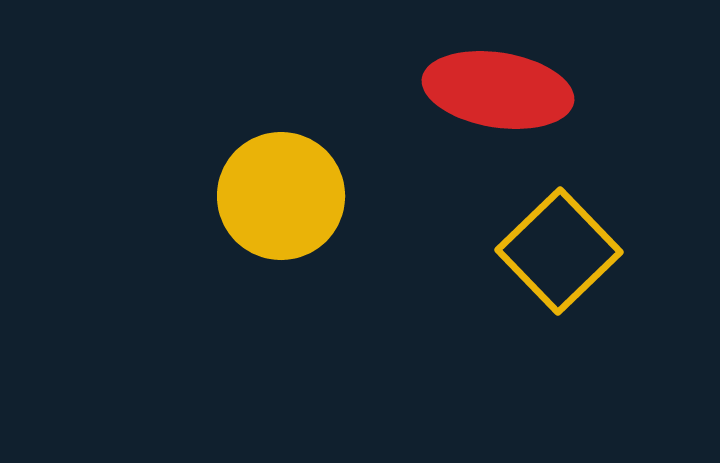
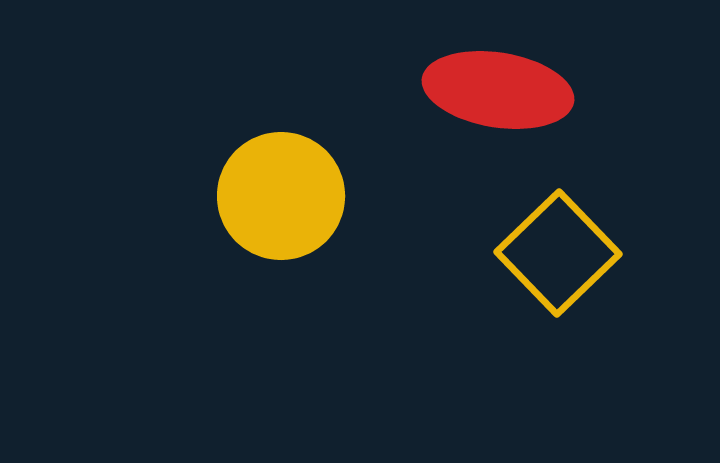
yellow square: moved 1 px left, 2 px down
